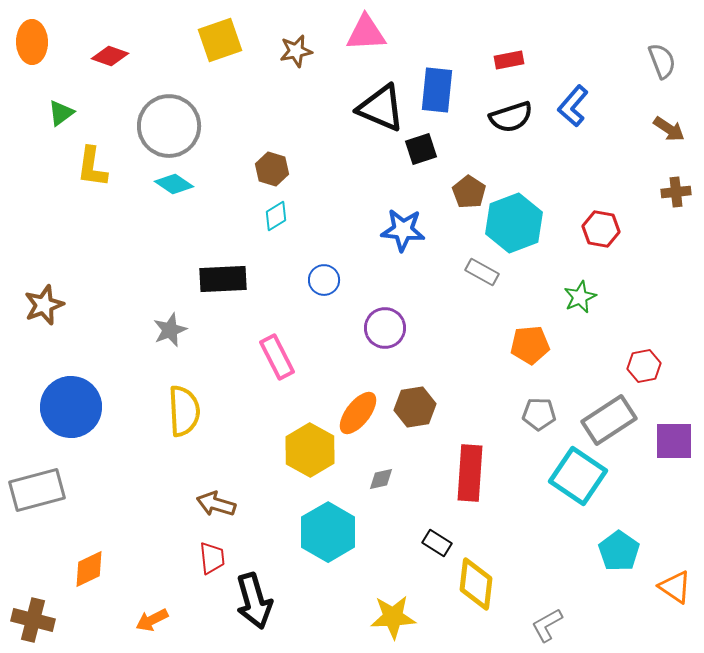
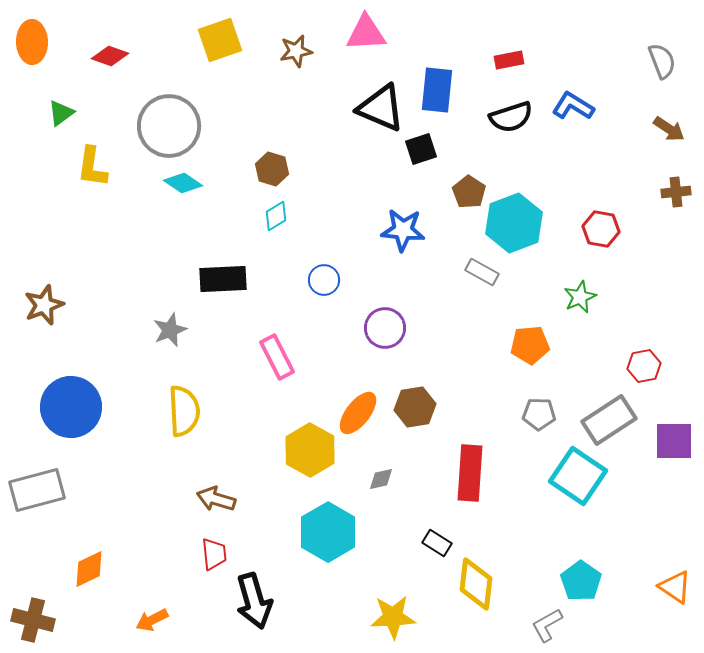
blue L-shape at (573, 106): rotated 81 degrees clockwise
cyan diamond at (174, 184): moved 9 px right, 1 px up
brown arrow at (216, 504): moved 5 px up
cyan pentagon at (619, 551): moved 38 px left, 30 px down
red trapezoid at (212, 558): moved 2 px right, 4 px up
